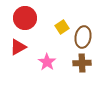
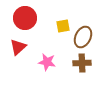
yellow square: moved 1 px right, 1 px up; rotated 24 degrees clockwise
brown ellipse: rotated 15 degrees clockwise
red triangle: rotated 12 degrees counterclockwise
pink star: rotated 24 degrees counterclockwise
